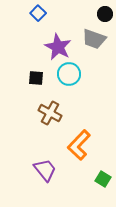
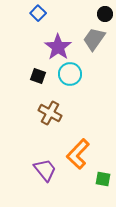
gray trapezoid: rotated 105 degrees clockwise
purple star: rotated 8 degrees clockwise
cyan circle: moved 1 px right
black square: moved 2 px right, 2 px up; rotated 14 degrees clockwise
orange L-shape: moved 1 px left, 9 px down
green square: rotated 21 degrees counterclockwise
